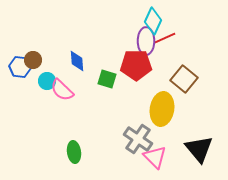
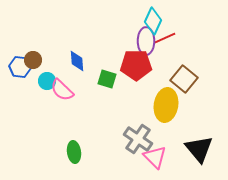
yellow ellipse: moved 4 px right, 4 px up
